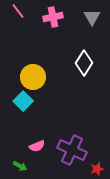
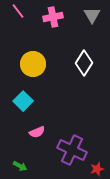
gray triangle: moved 2 px up
yellow circle: moved 13 px up
pink semicircle: moved 14 px up
